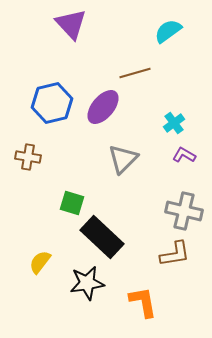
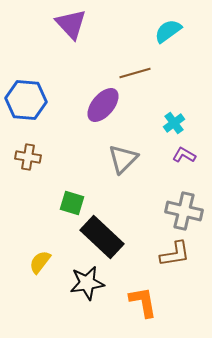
blue hexagon: moved 26 px left, 3 px up; rotated 18 degrees clockwise
purple ellipse: moved 2 px up
